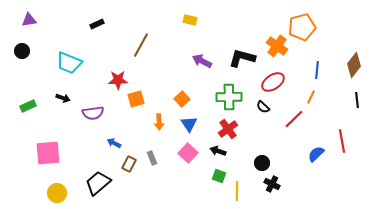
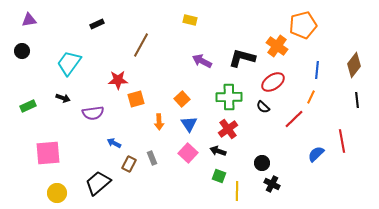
orange pentagon at (302, 27): moved 1 px right, 2 px up
cyan trapezoid at (69, 63): rotated 104 degrees clockwise
